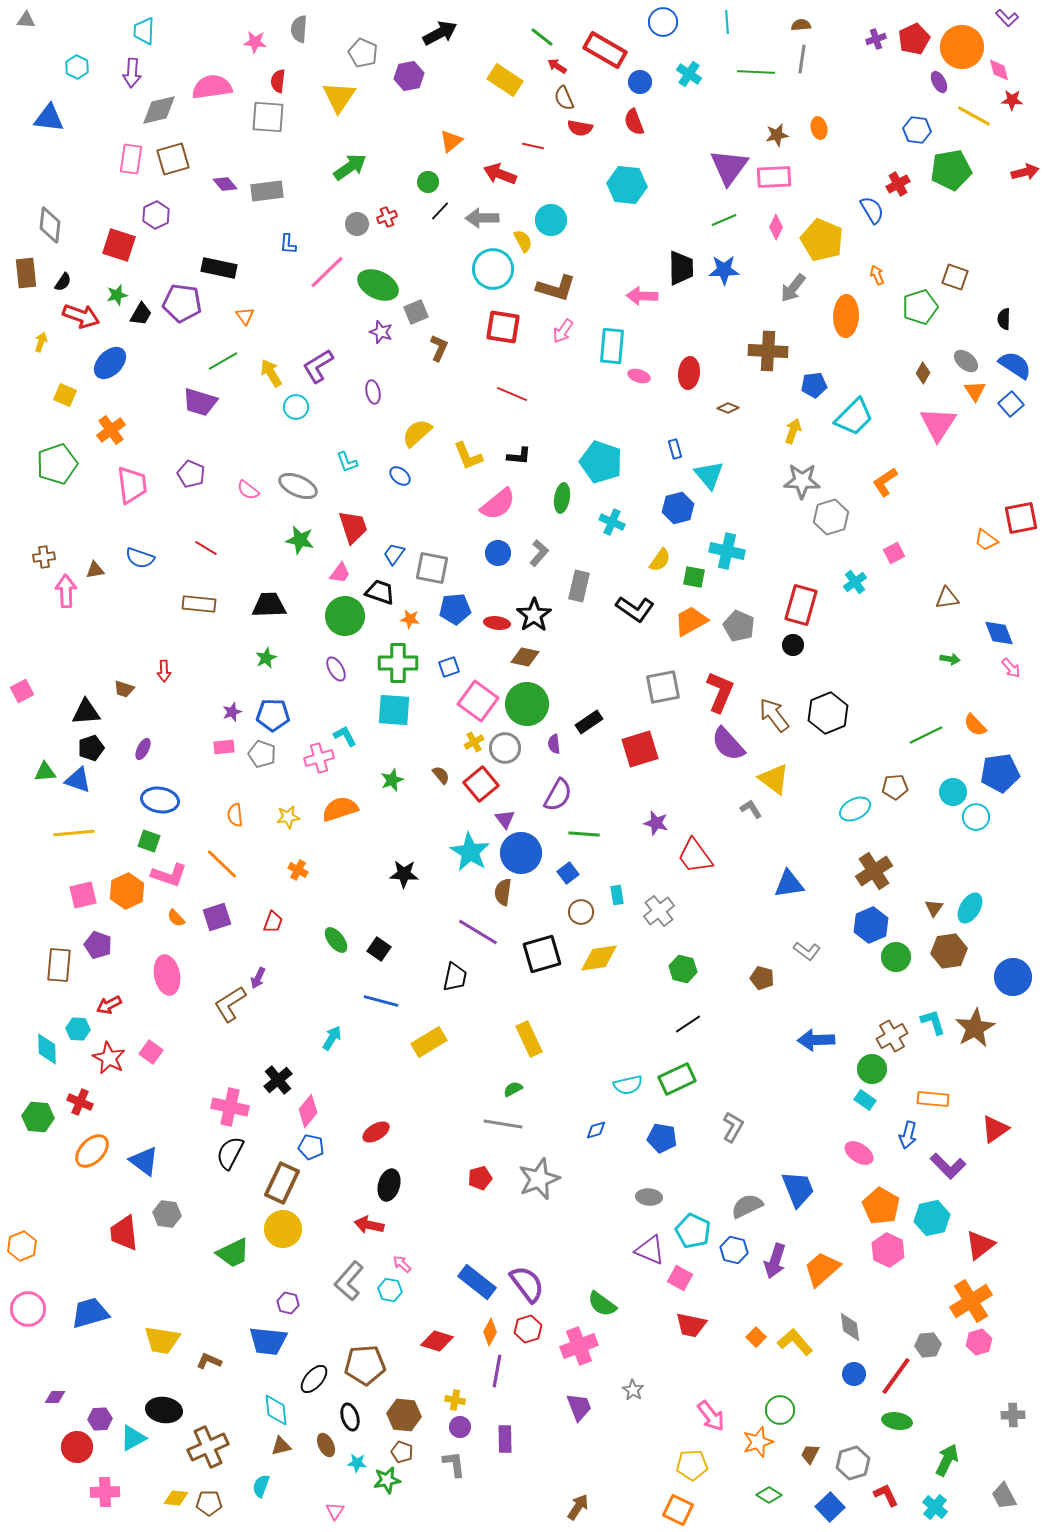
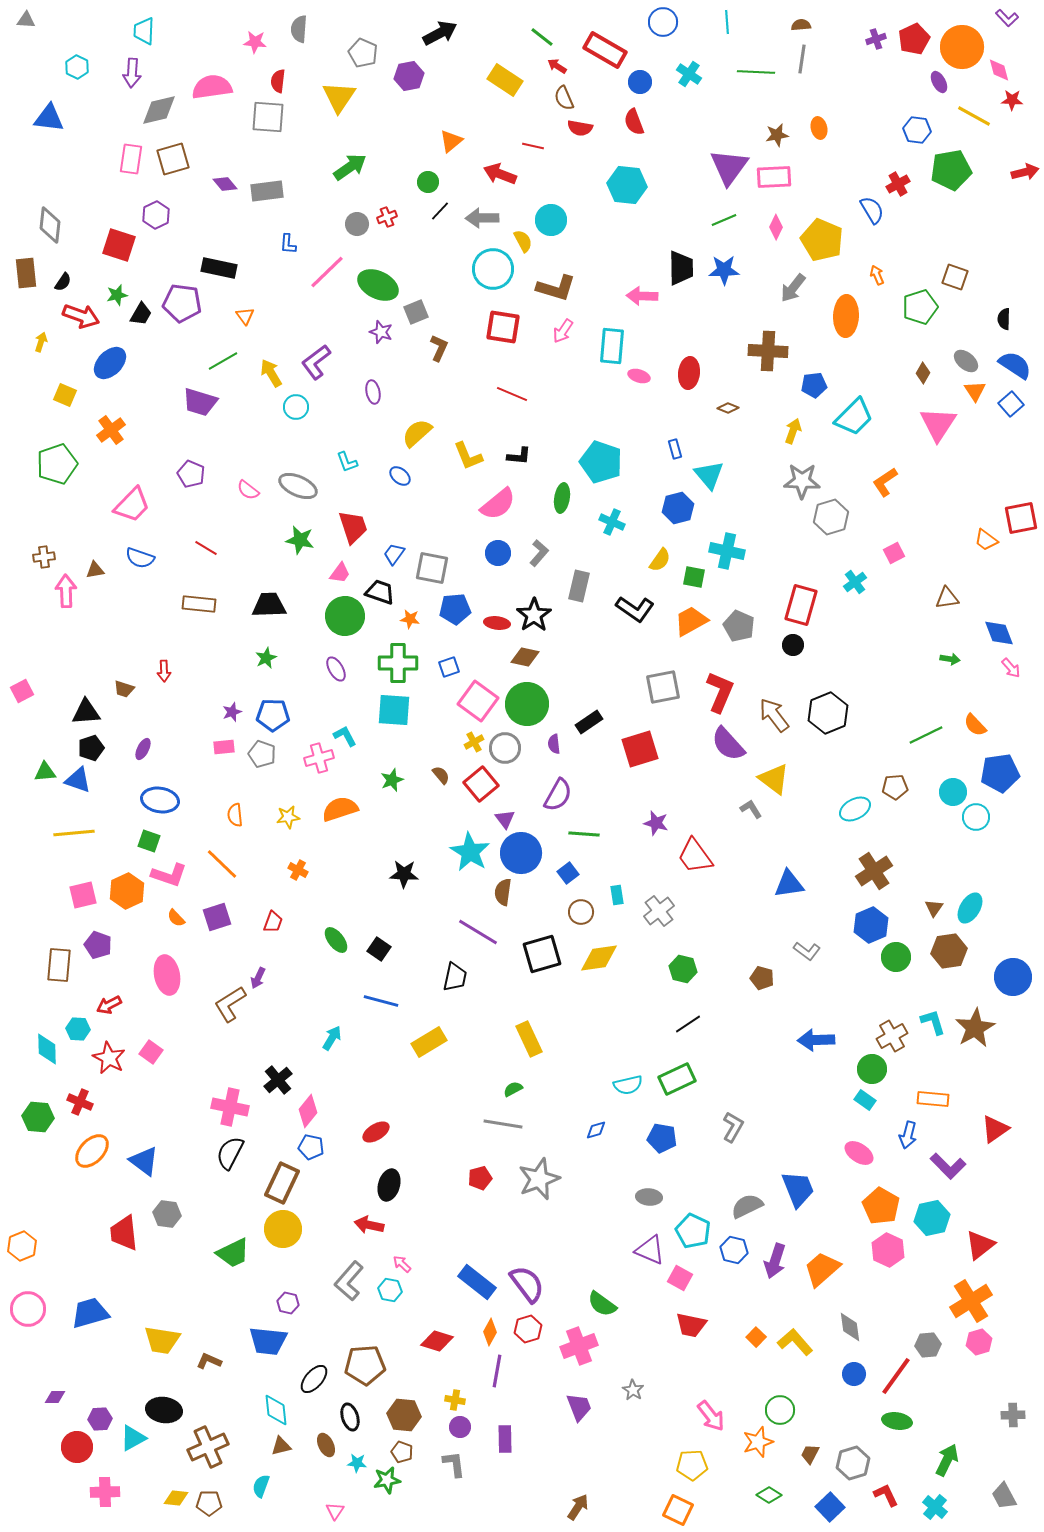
purple L-shape at (318, 366): moved 2 px left, 4 px up; rotated 6 degrees counterclockwise
pink trapezoid at (132, 485): moved 20 px down; rotated 51 degrees clockwise
